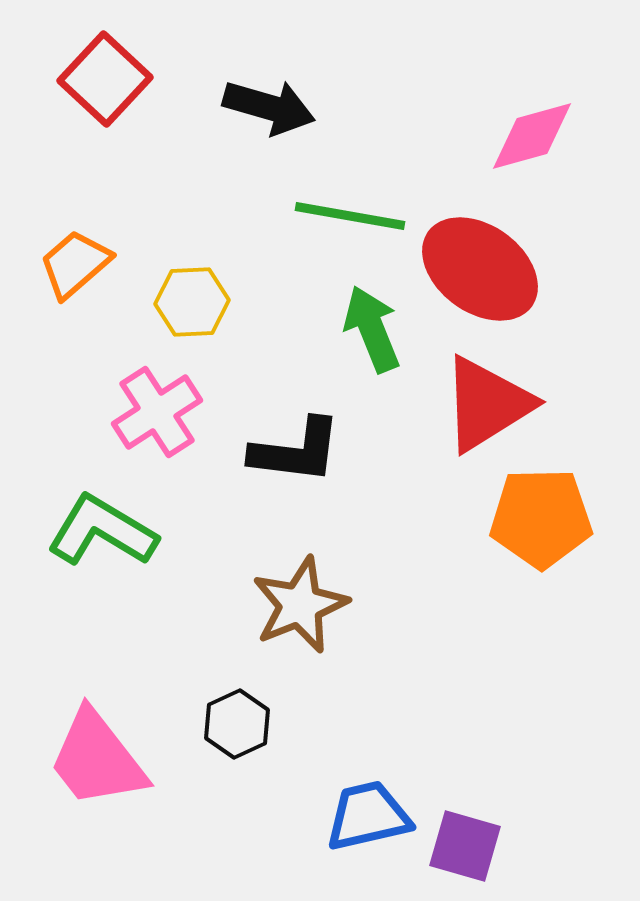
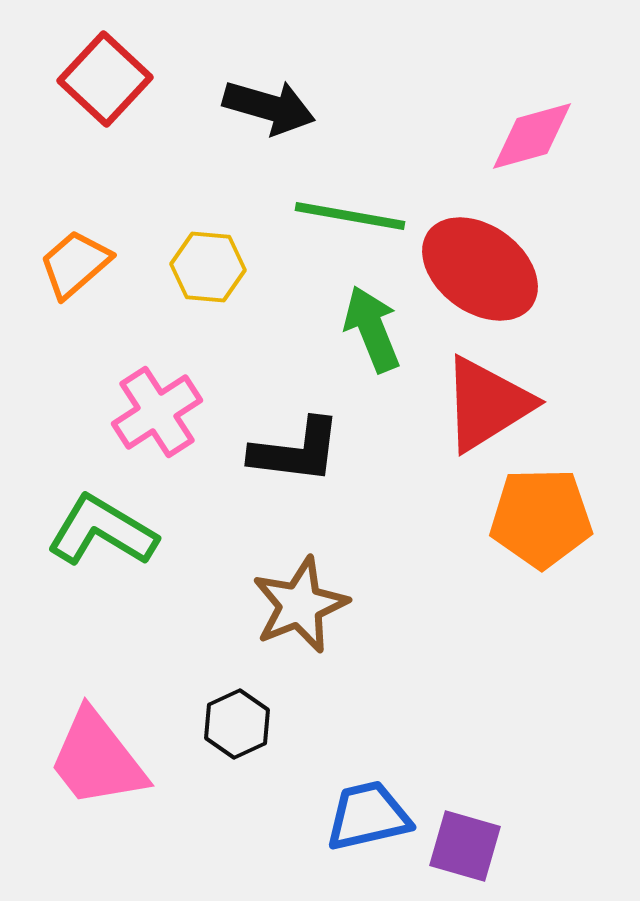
yellow hexagon: moved 16 px right, 35 px up; rotated 8 degrees clockwise
